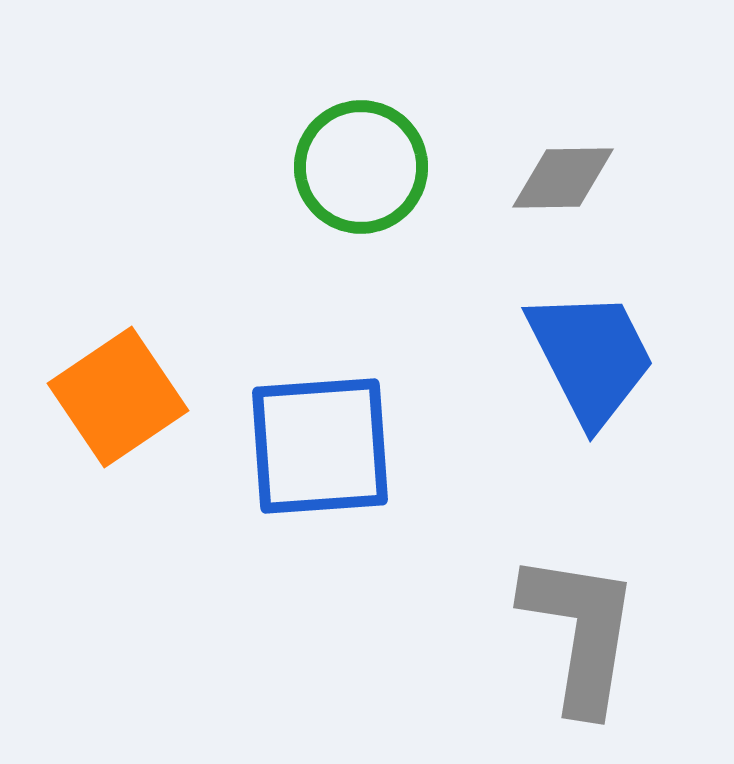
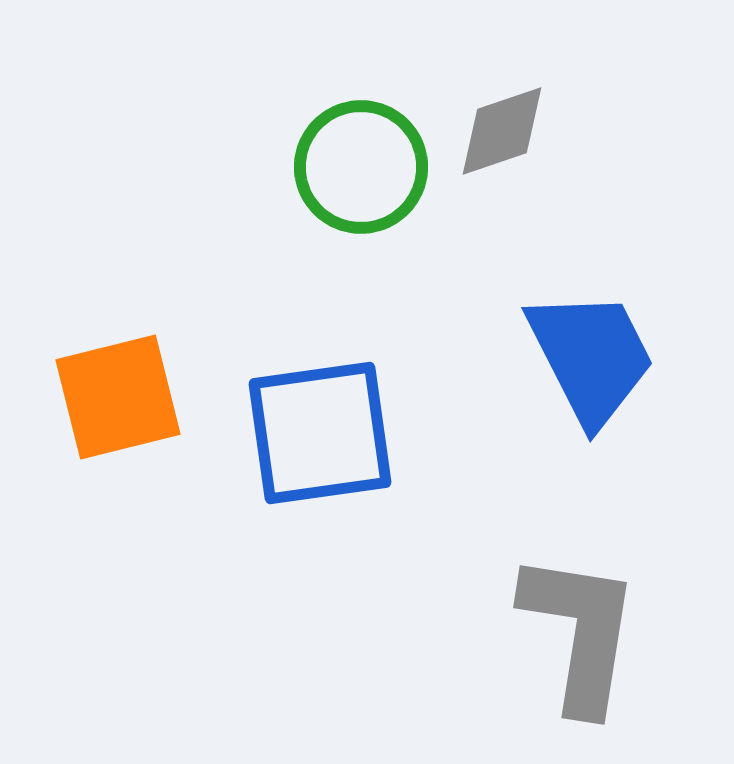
gray diamond: moved 61 px left, 47 px up; rotated 18 degrees counterclockwise
orange square: rotated 20 degrees clockwise
blue square: moved 13 px up; rotated 4 degrees counterclockwise
